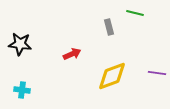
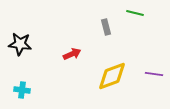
gray rectangle: moved 3 px left
purple line: moved 3 px left, 1 px down
